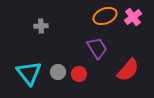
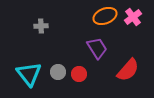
cyan triangle: moved 1 px down
